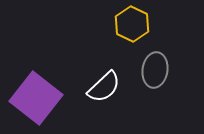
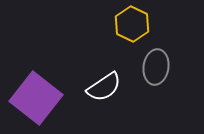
gray ellipse: moved 1 px right, 3 px up
white semicircle: rotated 9 degrees clockwise
